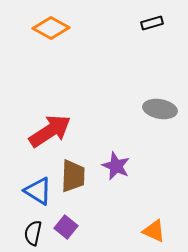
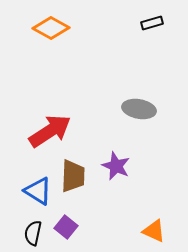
gray ellipse: moved 21 px left
